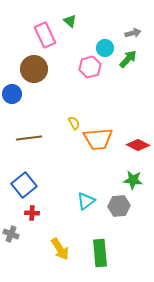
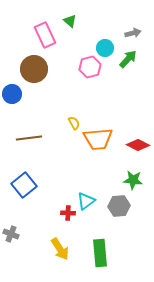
red cross: moved 36 px right
